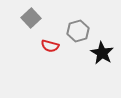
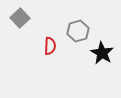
gray square: moved 11 px left
red semicircle: rotated 102 degrees counterclockwise
